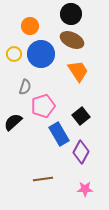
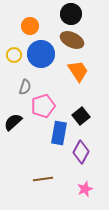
yellow circle: moved 1 px down
blue rectangle: moved 1 px up; rotated 40 degrees clockwise
pink star: rotated 21 degrees counterclockwise
